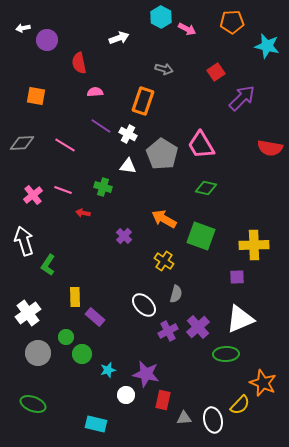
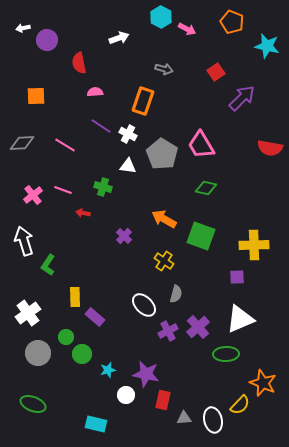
orange pentagon at (232, 22): rotated 25 degrees clockwise
orange square at (36, 96): rotated 12 degrees counterclockwise
